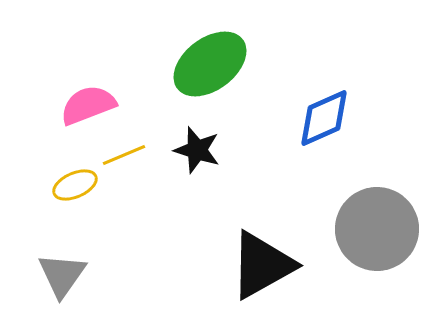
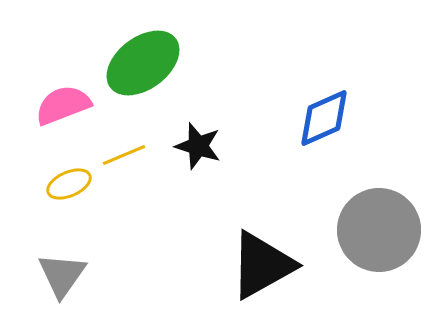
green ellipse: moved 67 px left, 1 px up
pink semicircle: moved 25 px left
black star: moved 1 px right, 4 px up
yellow ellipse: moved 6 px left, 1 px up
gray circle: moved 2 px right, 1 px down
